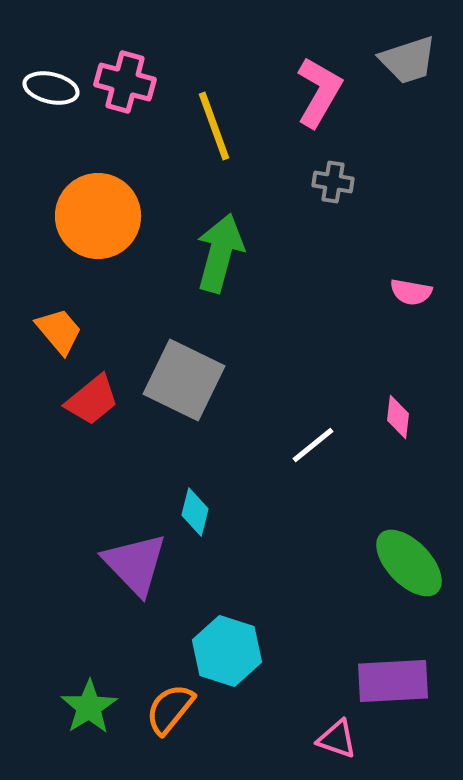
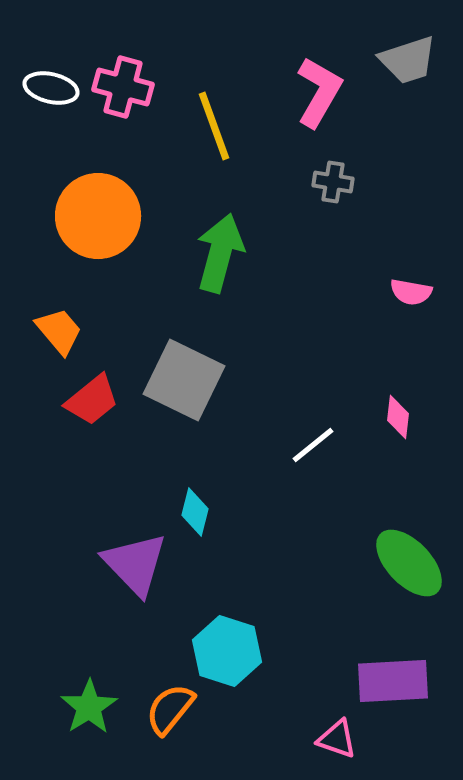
pink cross: moved 2 px left, 5 px down
